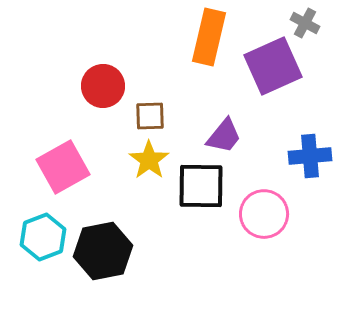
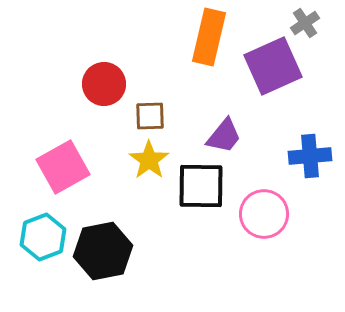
gray cross: rotated 28 degrees clockwise
red circle: moved 1 px right, 2 px up
